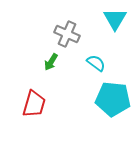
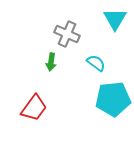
green arrow: rotated 24 degrees counterclockwise
cyan pentagon: rotated 12 degrees counterclockwise
red trapezoid: moved 4 px down; rotated 20 degrees clockwise
